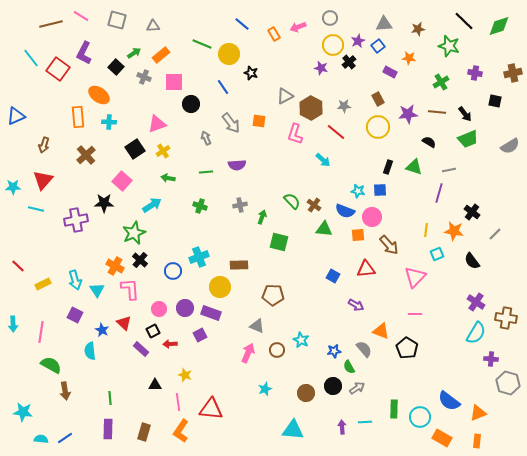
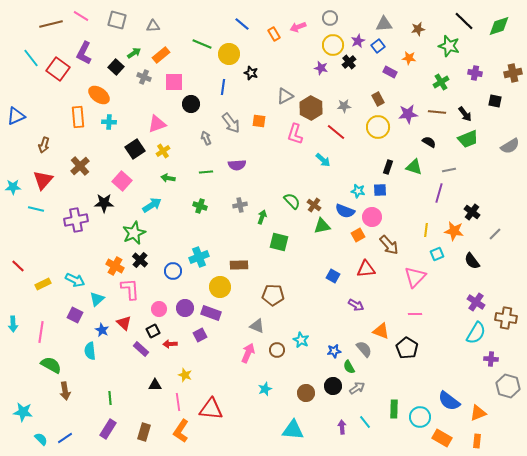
blue line at (223, 87): rotated 42 degrees clockwise
brown cross at (86, 155): moved 6 px left, 11 px down
green triangle at (324, 229): moved 2 px left, 3 px up; rotated 18 degrees counterclockwise
orange square at (358, 235): rotated 24 degrees counterclockwise
cyan arrow at (75, 280): rotated 48 degrees counterclockwise
cyan triangle at (97, 290): moved 9 px down; rotated 21 degrees clockwise
gray hexagon at (508, 383): moved 3 px down
cyan line at (365, 422): rotated 56 degrees clockwise
purple rectangle at (108, 429): rotated 30 degrees clockwise
cyan semicircle at (41, 439): rotated 40 degrees clockwise
